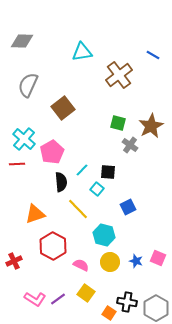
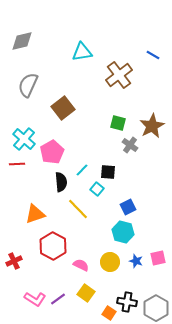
gray diamond: rotated 15 degrees counterclockwise
brown star: moved 1 px right
cyan hexagon: moved 19 px right, 3 px up
pink square: rotated 35 degrees counterclockwise
